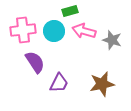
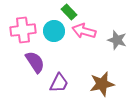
green rectangle: moved 1 px left, 1 px down; rotated 63 degrees clockwise
gray star: moved 5 px right
